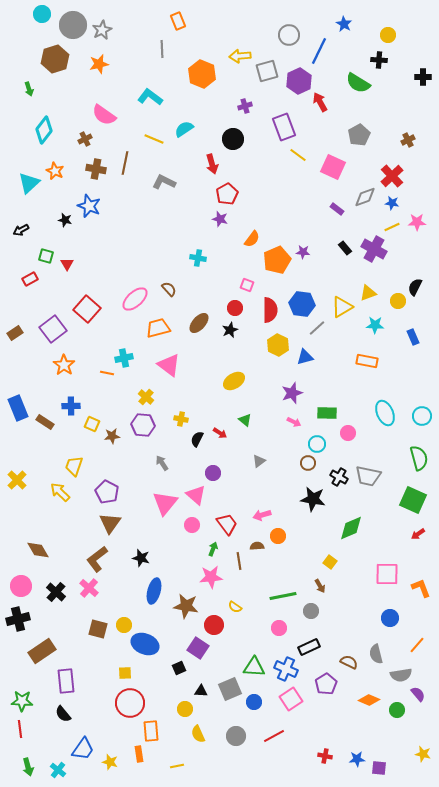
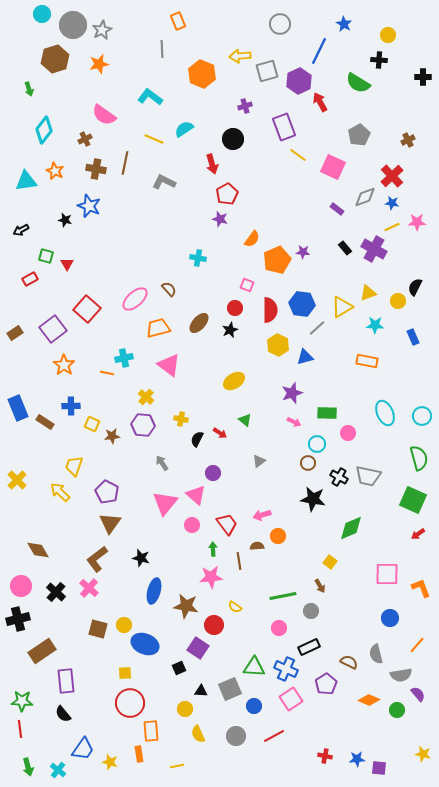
gray circle at (289, 35): moved 9 px left, 11 px up
cyan triangle at (29, 183): moved 3 px left, 2 px up; rotated 35 degrees clockwise
green arrow at (213, 549): rotated 24 degrees counterclockwise
blue circle at (254, 702): moved 4 px down
